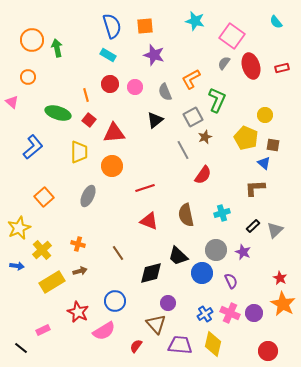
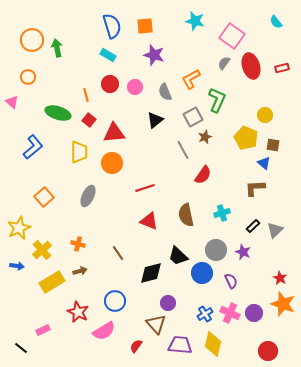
orange circle at (112, 166): moved 3 px up
orange star at (283, 304): rotated 10 degrees counterclockwise
